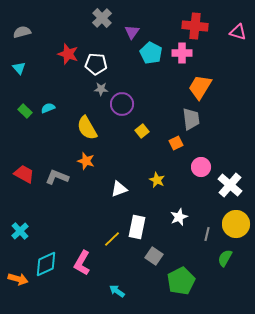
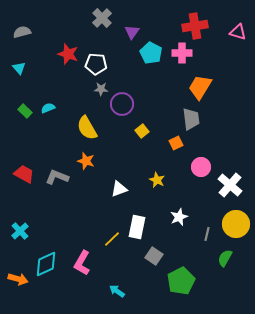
red cross: rotated 15 degrees counterclockwise
